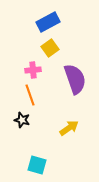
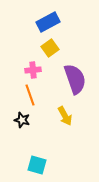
yellow arrow: moved 4 px left, 12 px up; rotated 96 degrees clockwise
